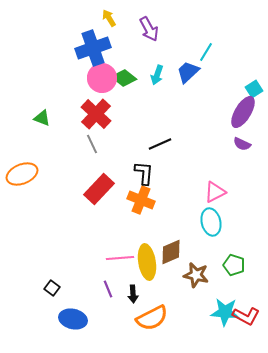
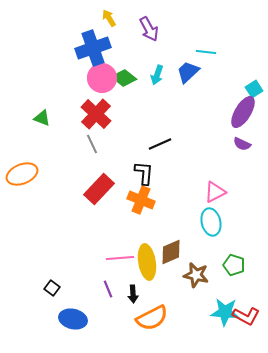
cyan line: rotated 66 degrees clockwise
